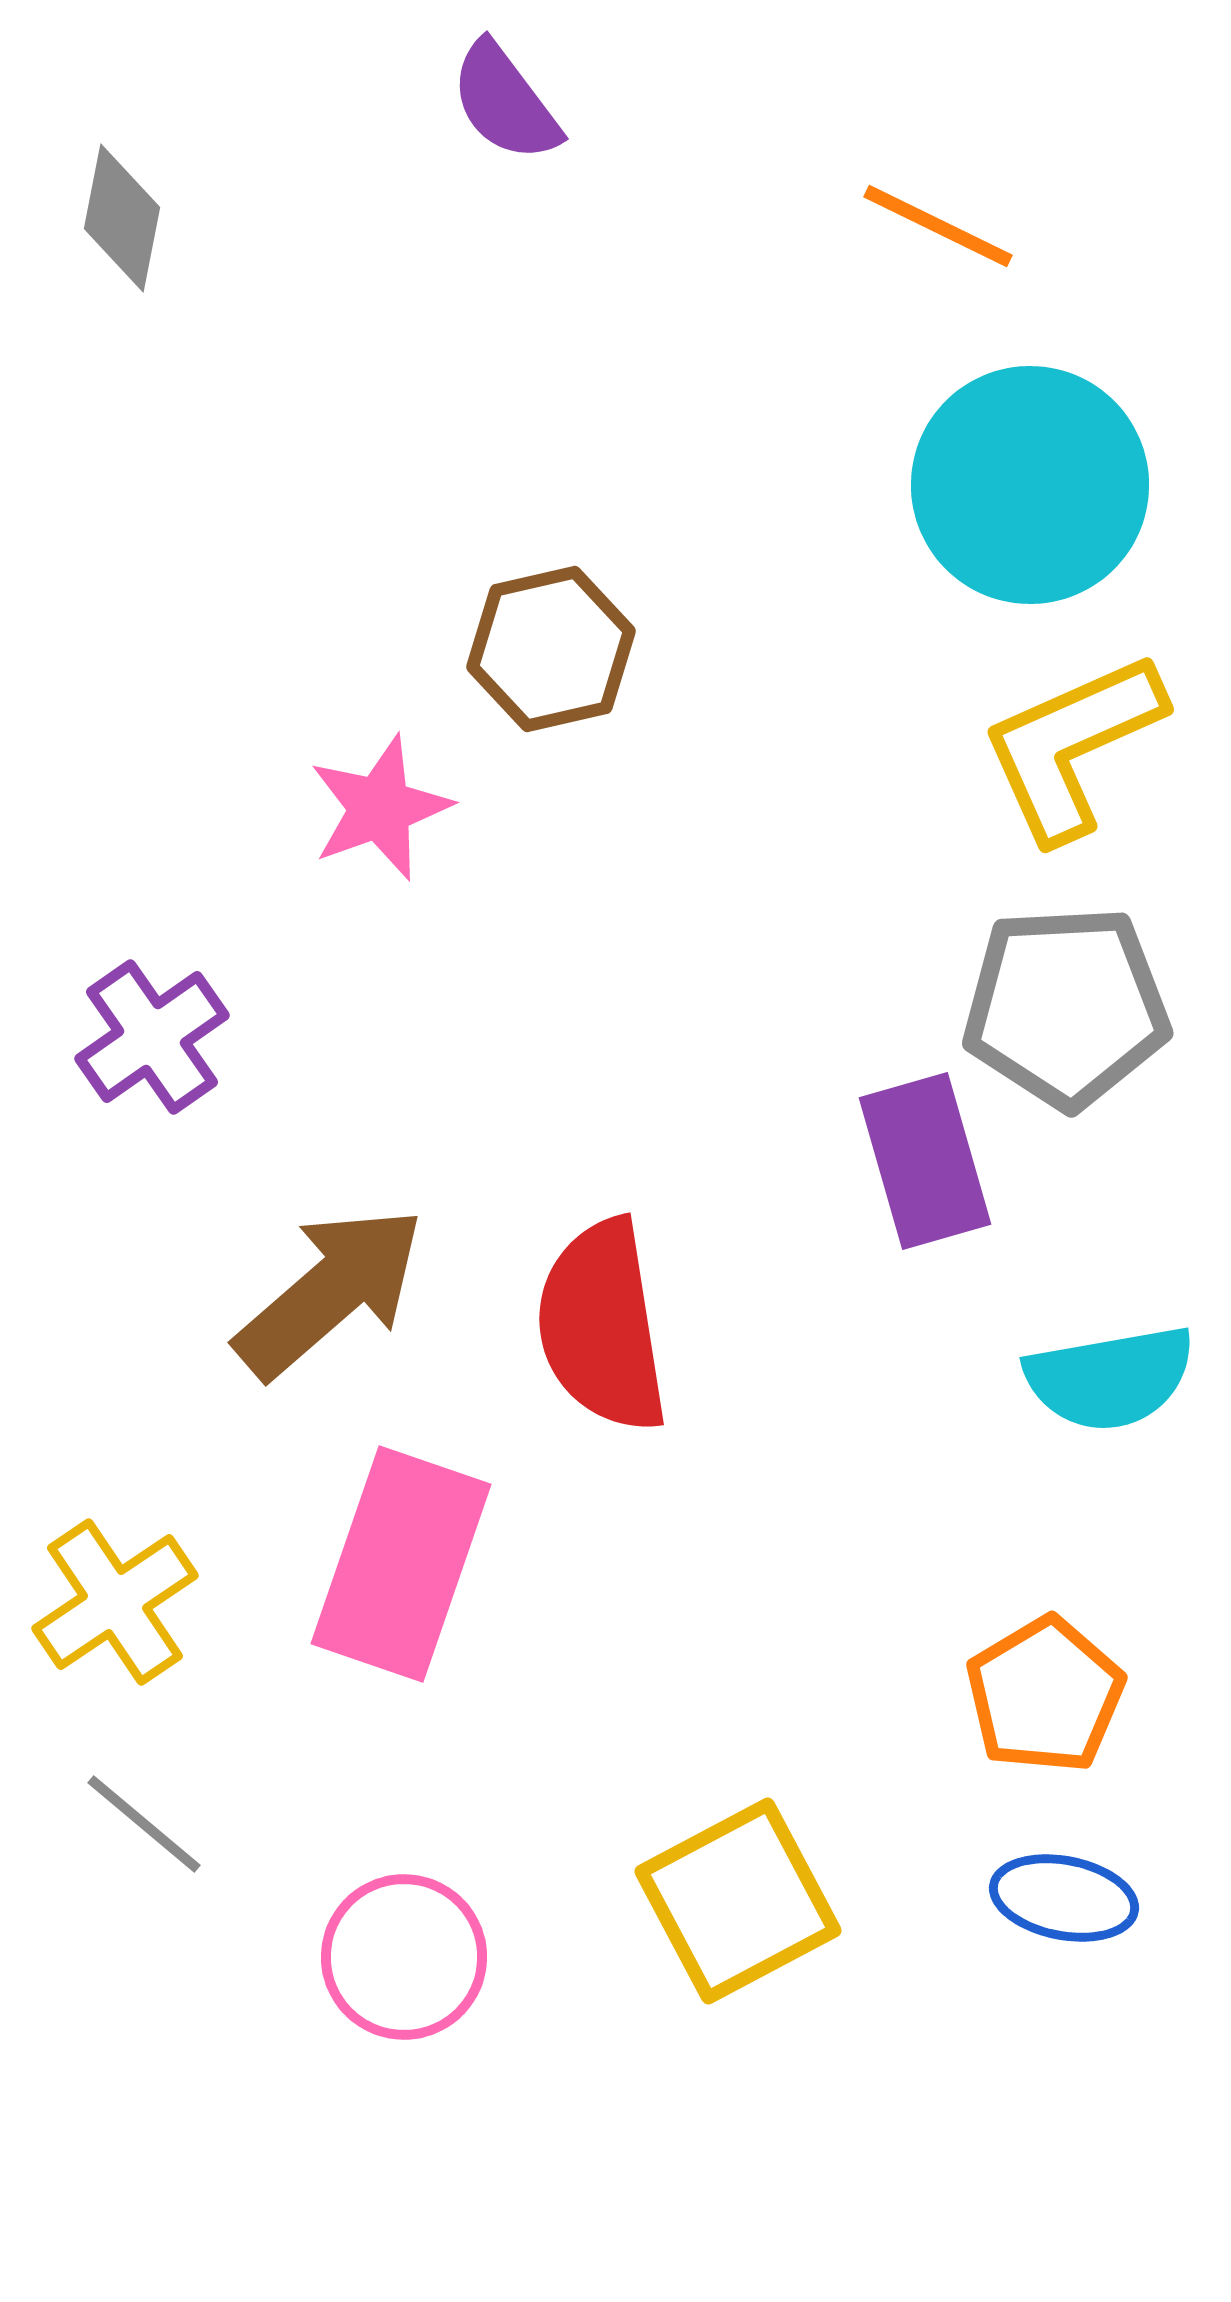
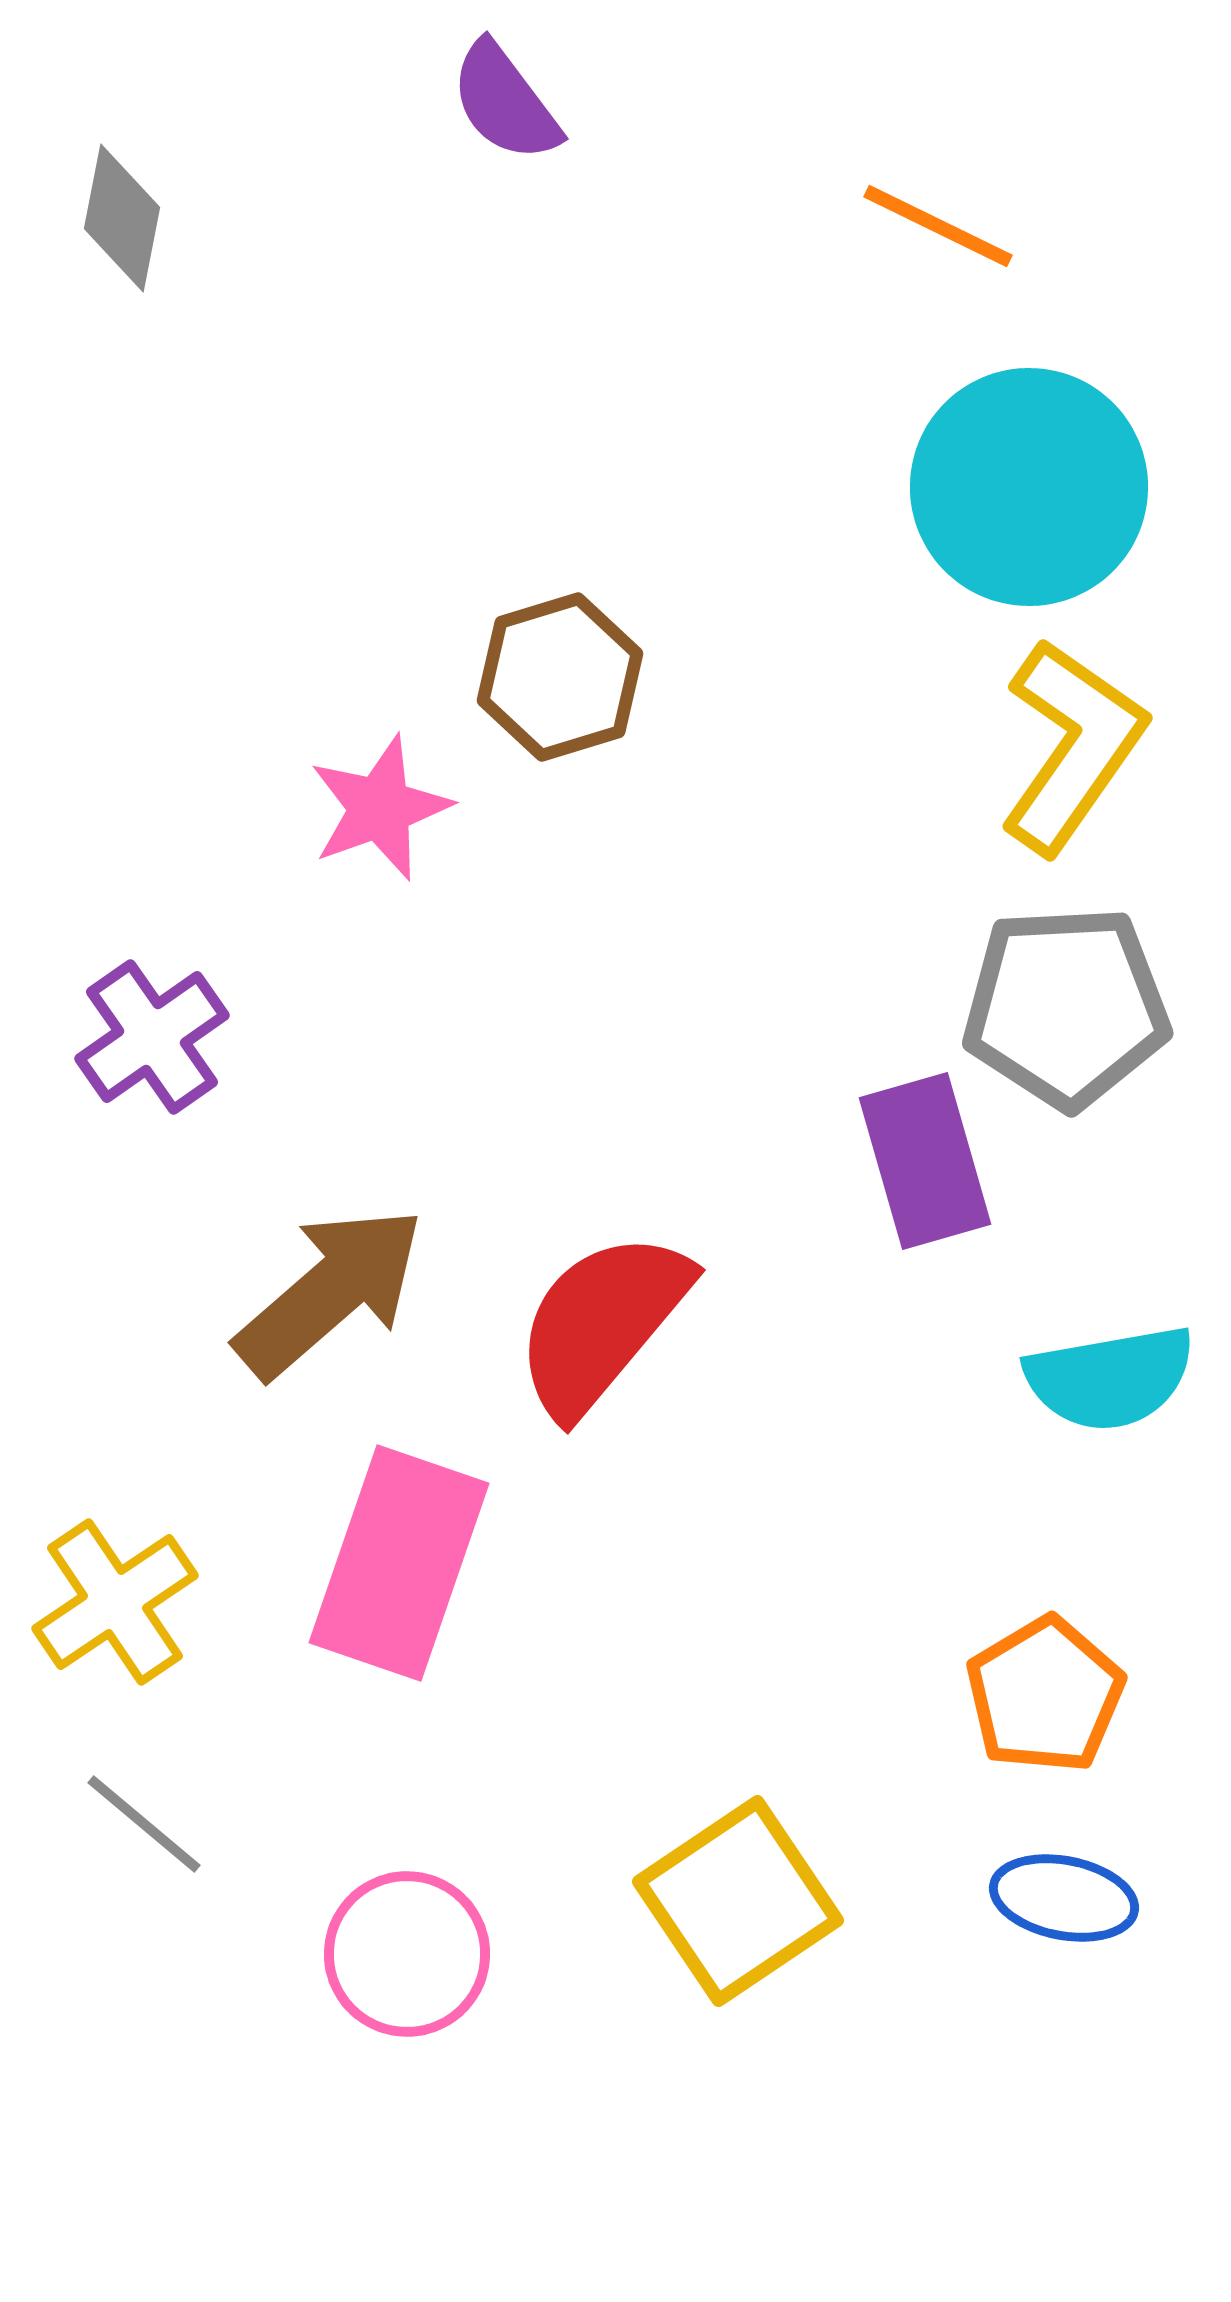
cyan circle: moved 1 px left, 2 px down
brown hexagon: moved 9 px right, 28 px down; rotated 4 degrees counterclockwise
yellow L-shape: rotated 149 degrees clockwise
red semicircle: moved 3 px up; rotated 49 degrees clockwise
pink rectangle: moved 2 px left, 1 px up
yellow square: rotated 6 degrees counterclockwise
pink circle: moved 3 px right, 3 px up
